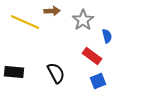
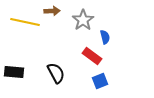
yellow line: rotated 12 degrees counterclockwise
blue semicircle: moved 2 px left, 1 px down
blue square: moved 2 px right
